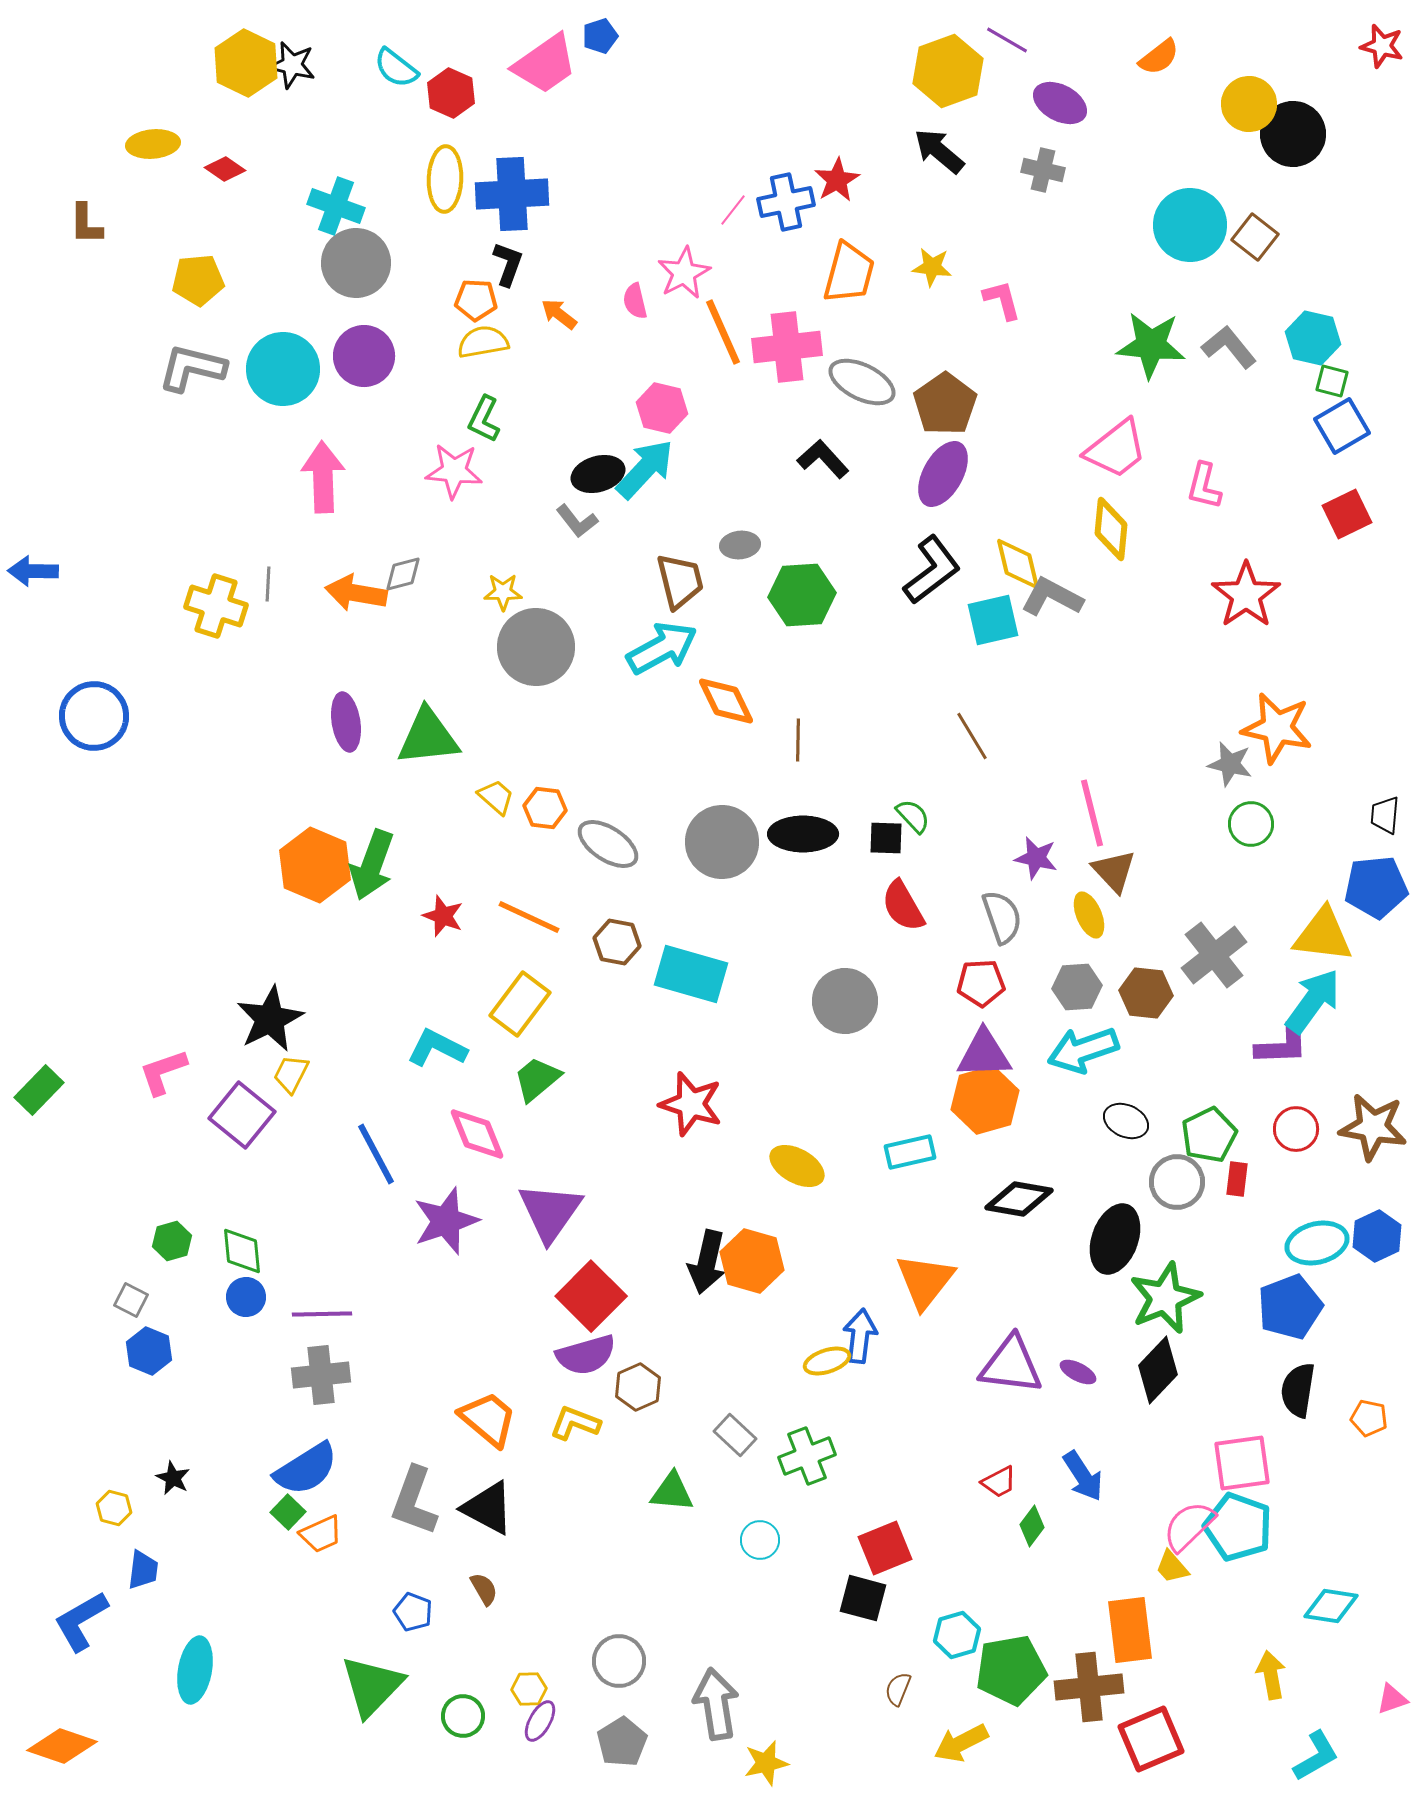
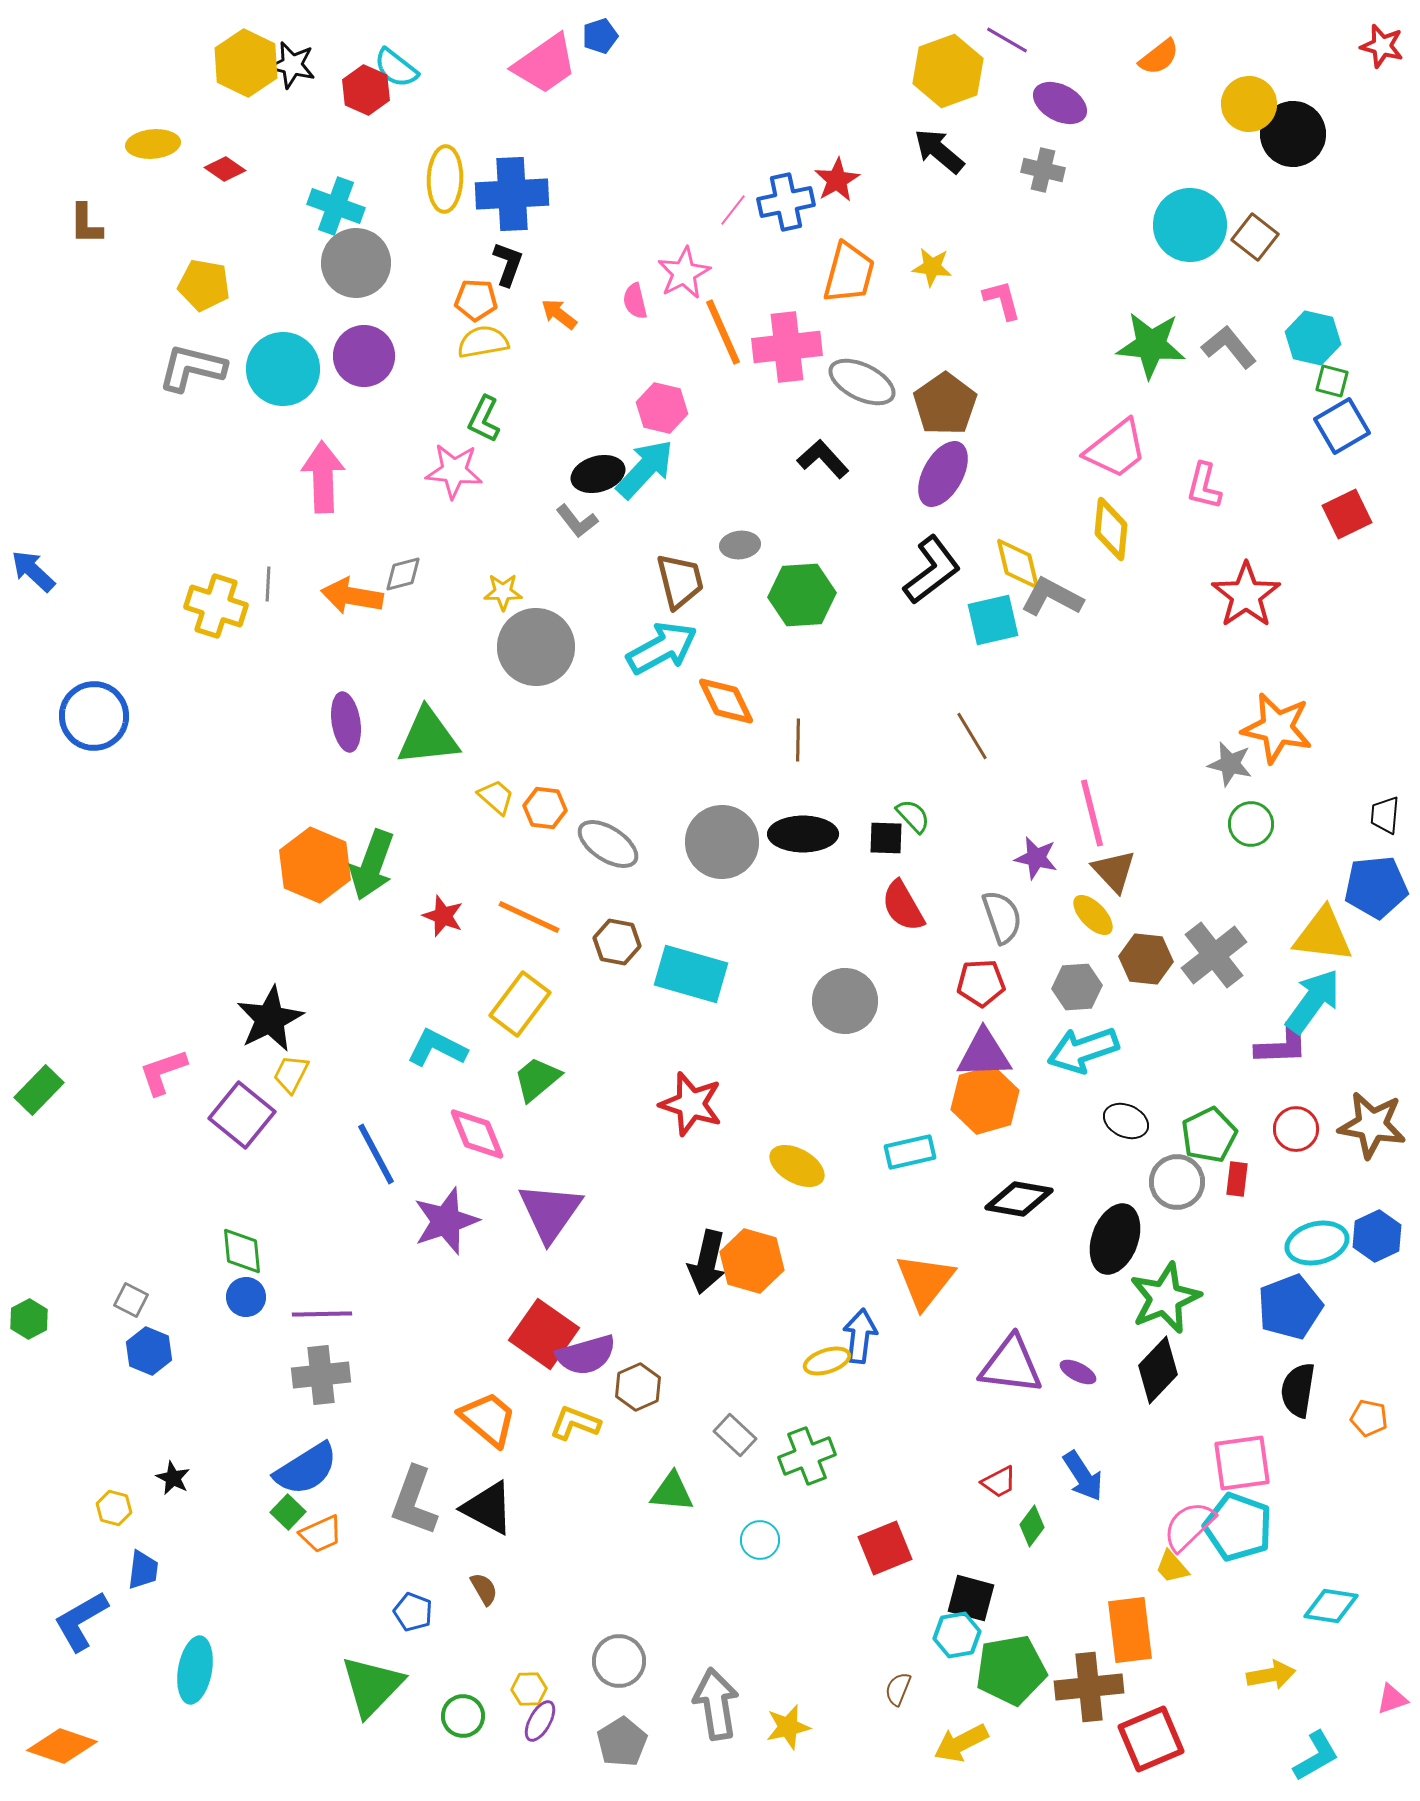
red hexagon at (451, 93): moved 85 px left, 3 px up
yellow pentagon at (198, 280): moved 6 px right, 5 px down; rotated 15 degrees clockwise
blue arrow at (33, 571): rotated 42 degrees clockwise
orange arrow at (356, 593): moved 4 px left, 3 px down
yellow ellipse at (1089, 915): moved 4 px right; rotated 21 degrees counterclockwise
brown hexagon at (1146, 993): moved 34 px up
brown star at (1373, 1127): moved 1 px left, 2 px up
green hexagon at (172, 1241): moved 143 px left, 78 px down; rotated 12 degrees counterclockwise
red square at (591, 1296): moved 47 px left, 38 px down; rotated 10 degrees counterclockwise
black square at (863, 1598): moved 108 px right
cyan hexagon at (957, 1635): rotated 6 degrees clockwise
yellow arrow at (1271, 1675): rotated 90 degrees clockwise
yellow star at (766, 1763): moved 22 px right, 36 px up
